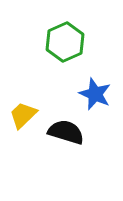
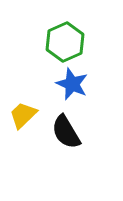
blue star: moved 23 px left, 10 px up
black semicircle: rotated 138 degrees counterclockwise
